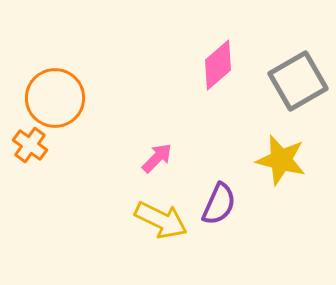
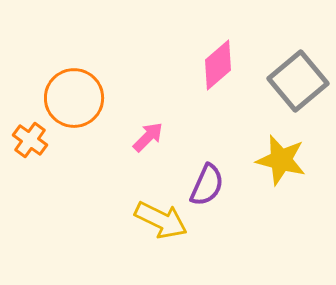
gray square: rotated 10 degrees counterclockwise
orange circle: moved 19 px right
orange cross: moved 5 px up
pink arrow: moved 9 px left, 21 px up
purple semicircle: moved 12 px left, 19 px up
